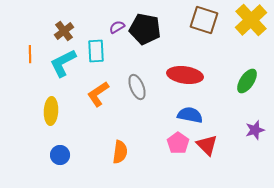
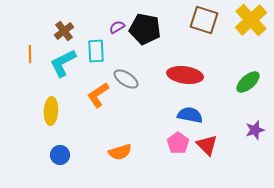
green ellipse: moved 1 px right, 1 px down; rotated 15 degrees clockwise
gray ellipse: moved 11 px left, 8 px up; rotated 35 degrees counterclockwise
orange L-shape: moved 1 px down
orange semicircle: rotated 65 degrees clockwise
